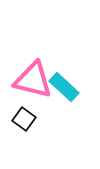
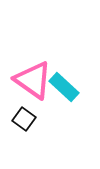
pink triangle: rotated 21 degrees clockwise
